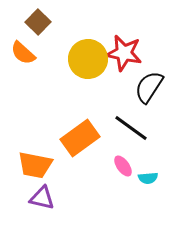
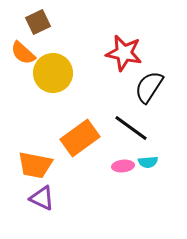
brown square: rotated 20 degrees clockwise
yellow circle: moved 35 px left, 14 px down
pink ellipse: rotated 60 degrees counterclockwise
cyan semicircle: moved 16 px up
purple triangle: rotated 12 degrees clockwise
